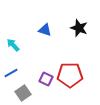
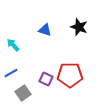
black star: moved 1 px up
